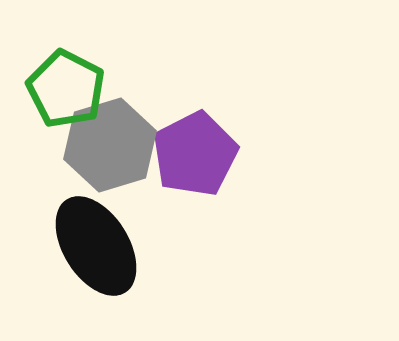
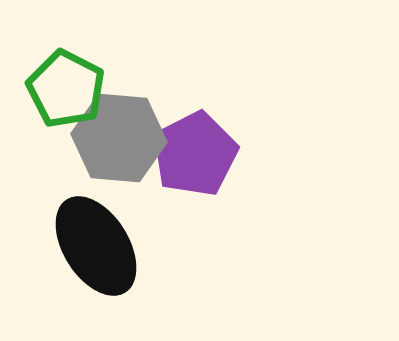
gray hexagon: moved 9 px right, 7 px up; rotated 22 degrees clockwise
